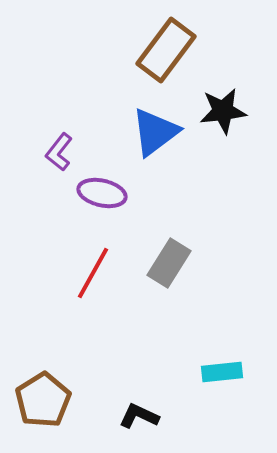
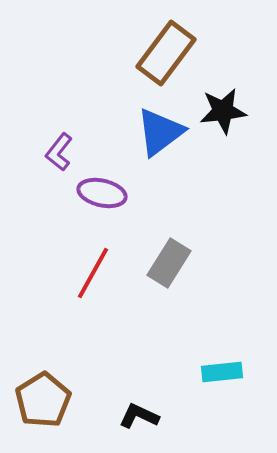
brown rectangle: moved 3 px down
blue triangle: moved 5 px right
